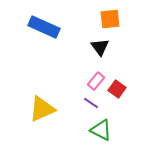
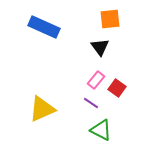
pink rectangle: moved 1 px up
red square: moved 1 px up
